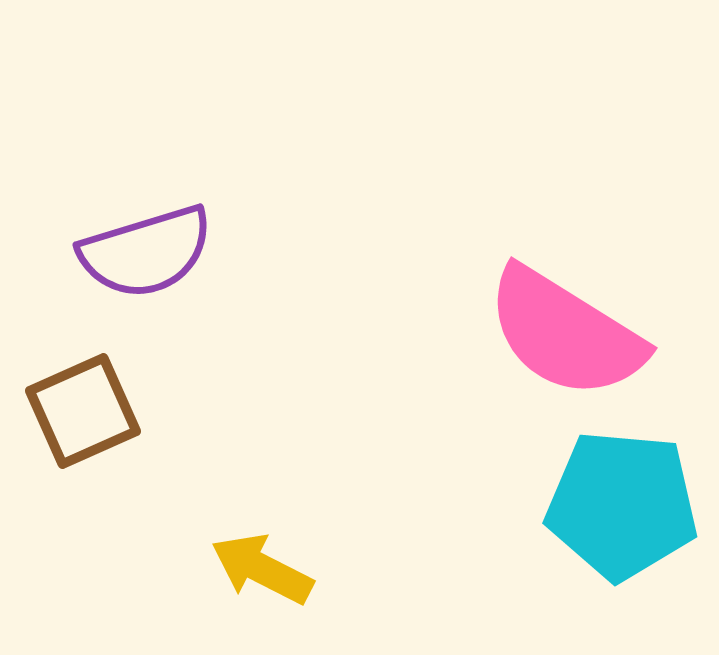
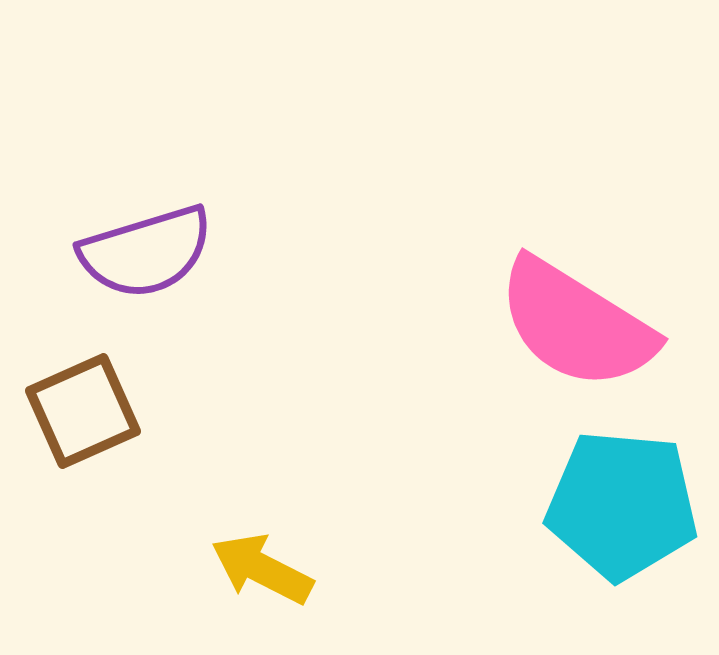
pink semicircle: moved 11 px right, 9 px up
